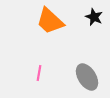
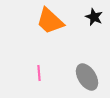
pink line: rotated 14 degrees counterclockwise
